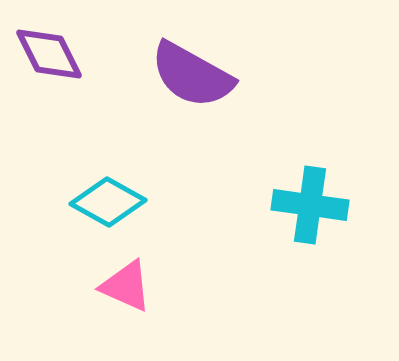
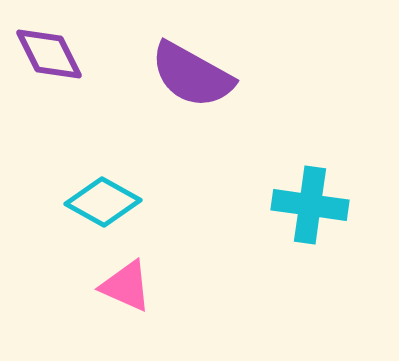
cyan diamond: moved 5 px left
